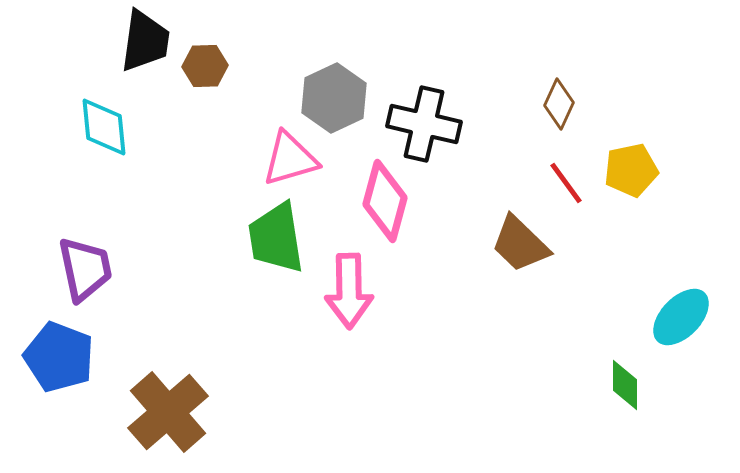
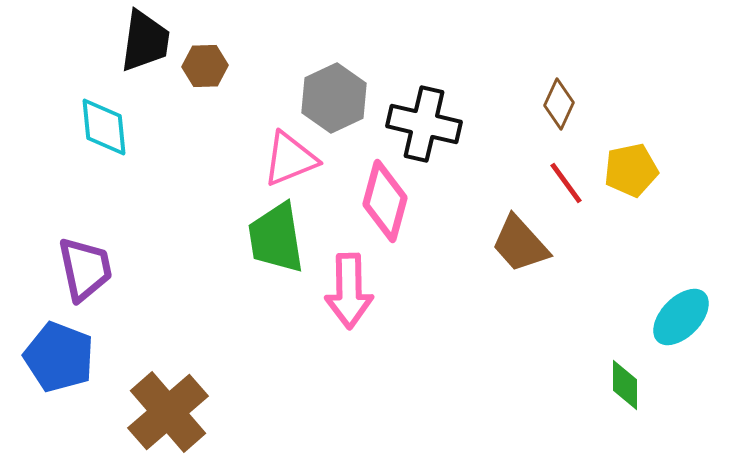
pink triangle: rotated 6 degrees counterclockwise
brown trapezoid: rotated 4 degrees clockwise
